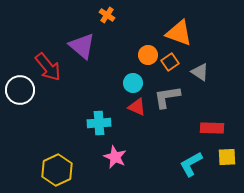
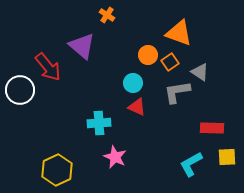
gray L-shape: moved 10 px right, 5 px up
